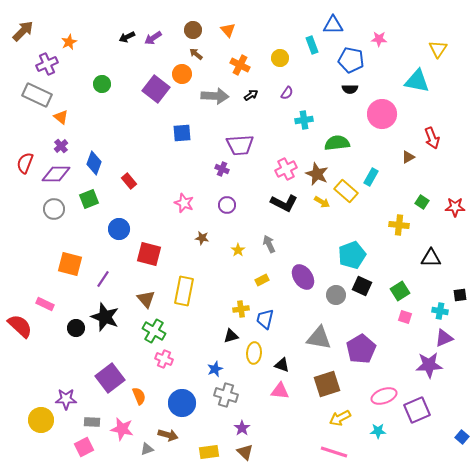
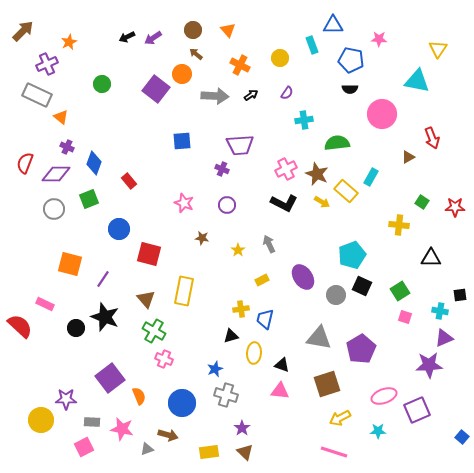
blue square at (182, 133): moved 8 px down
purple cross at (61, 146): moved 6 px right, 1 px down; rotated 24 degrees counterclockwise
